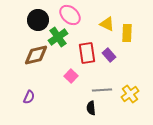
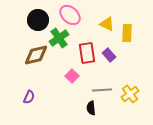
green cross: moved 1 px right, 1 px down
pink square: moved 1 px right
